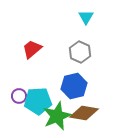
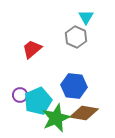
gray hexagon: moved 4 px left, 15 px up
blue hexagon: rotated 20 degrees clockwise
purple circle: moved 1 px right, 1 px up
cyan pentagon: rotated 20 degrees counterclockwise
green star: moved 1 px left, 2 px down
